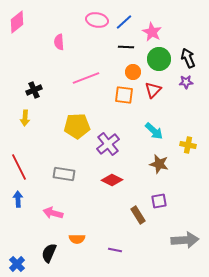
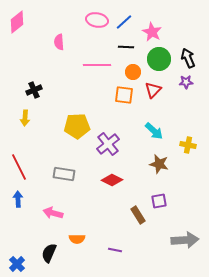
pink line: moved 11 px right, 13 px up; rotated 20 degrees clockwise
